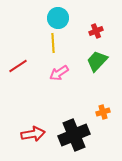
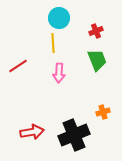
cyan circle: moved 1 px right
green trapezoid: moved 1 px up; rotated 115 degrees clockwise
pink arrow: rotated 54 degrees counterclockwise
red arrow: moved 1 px left, 2 px up
